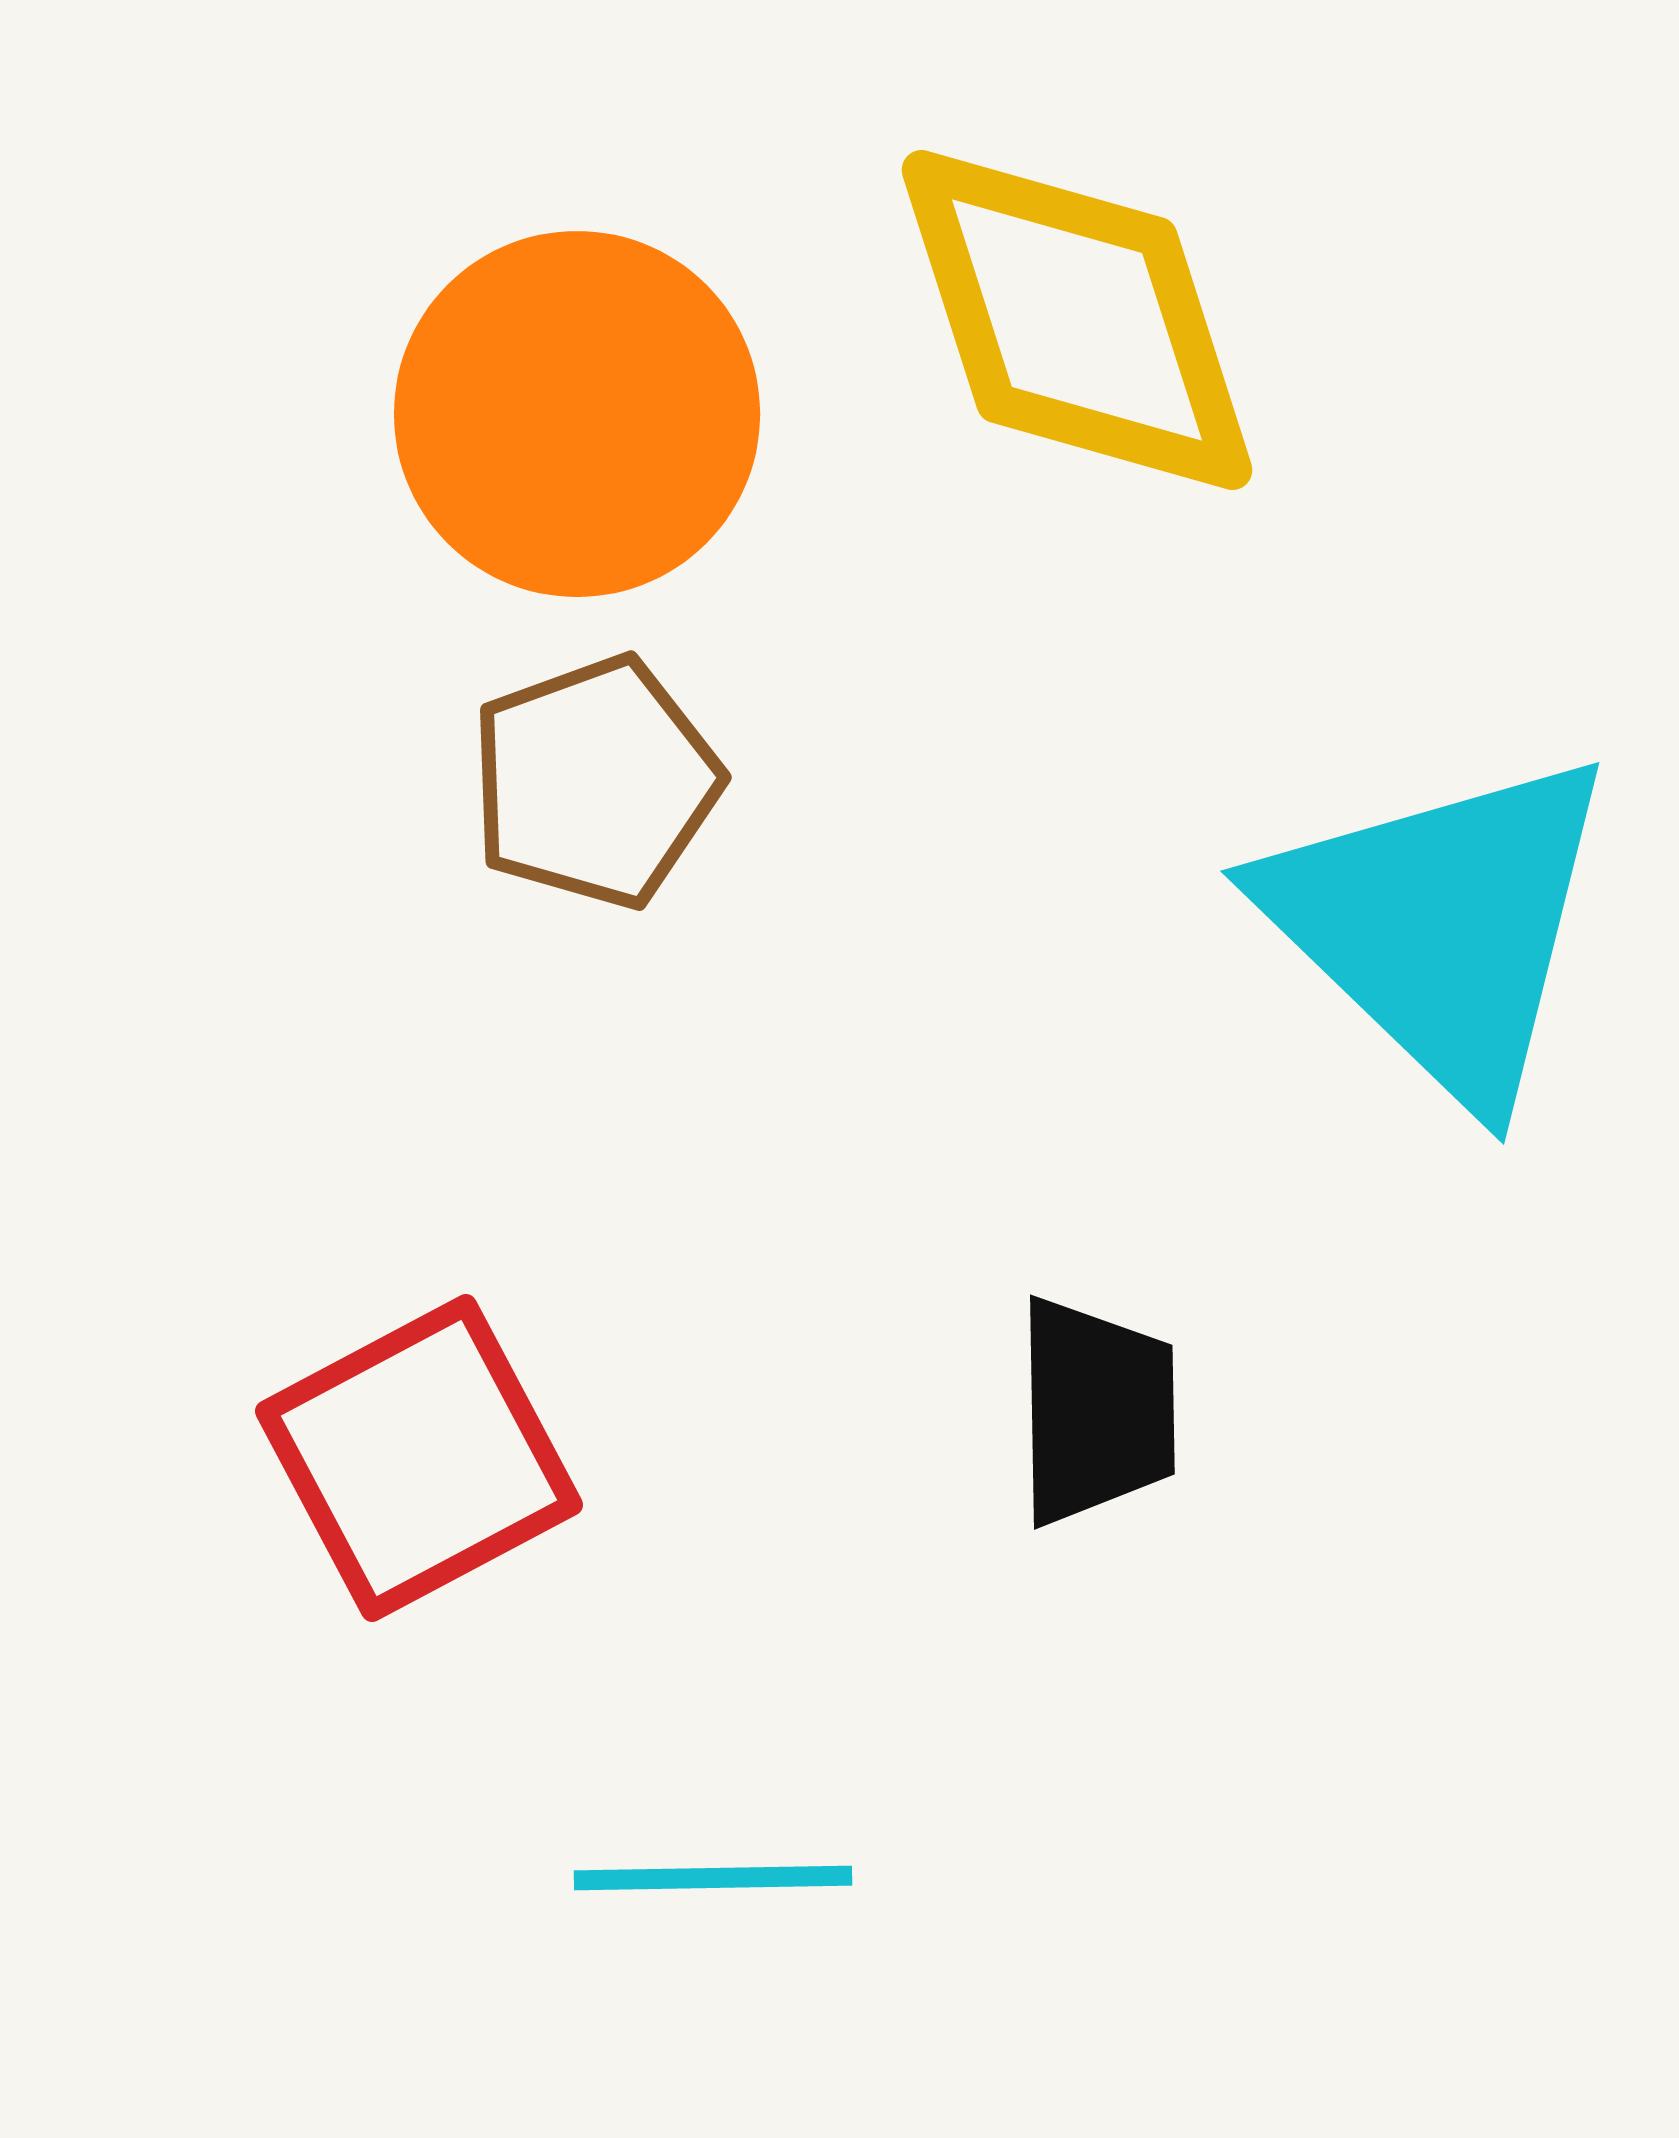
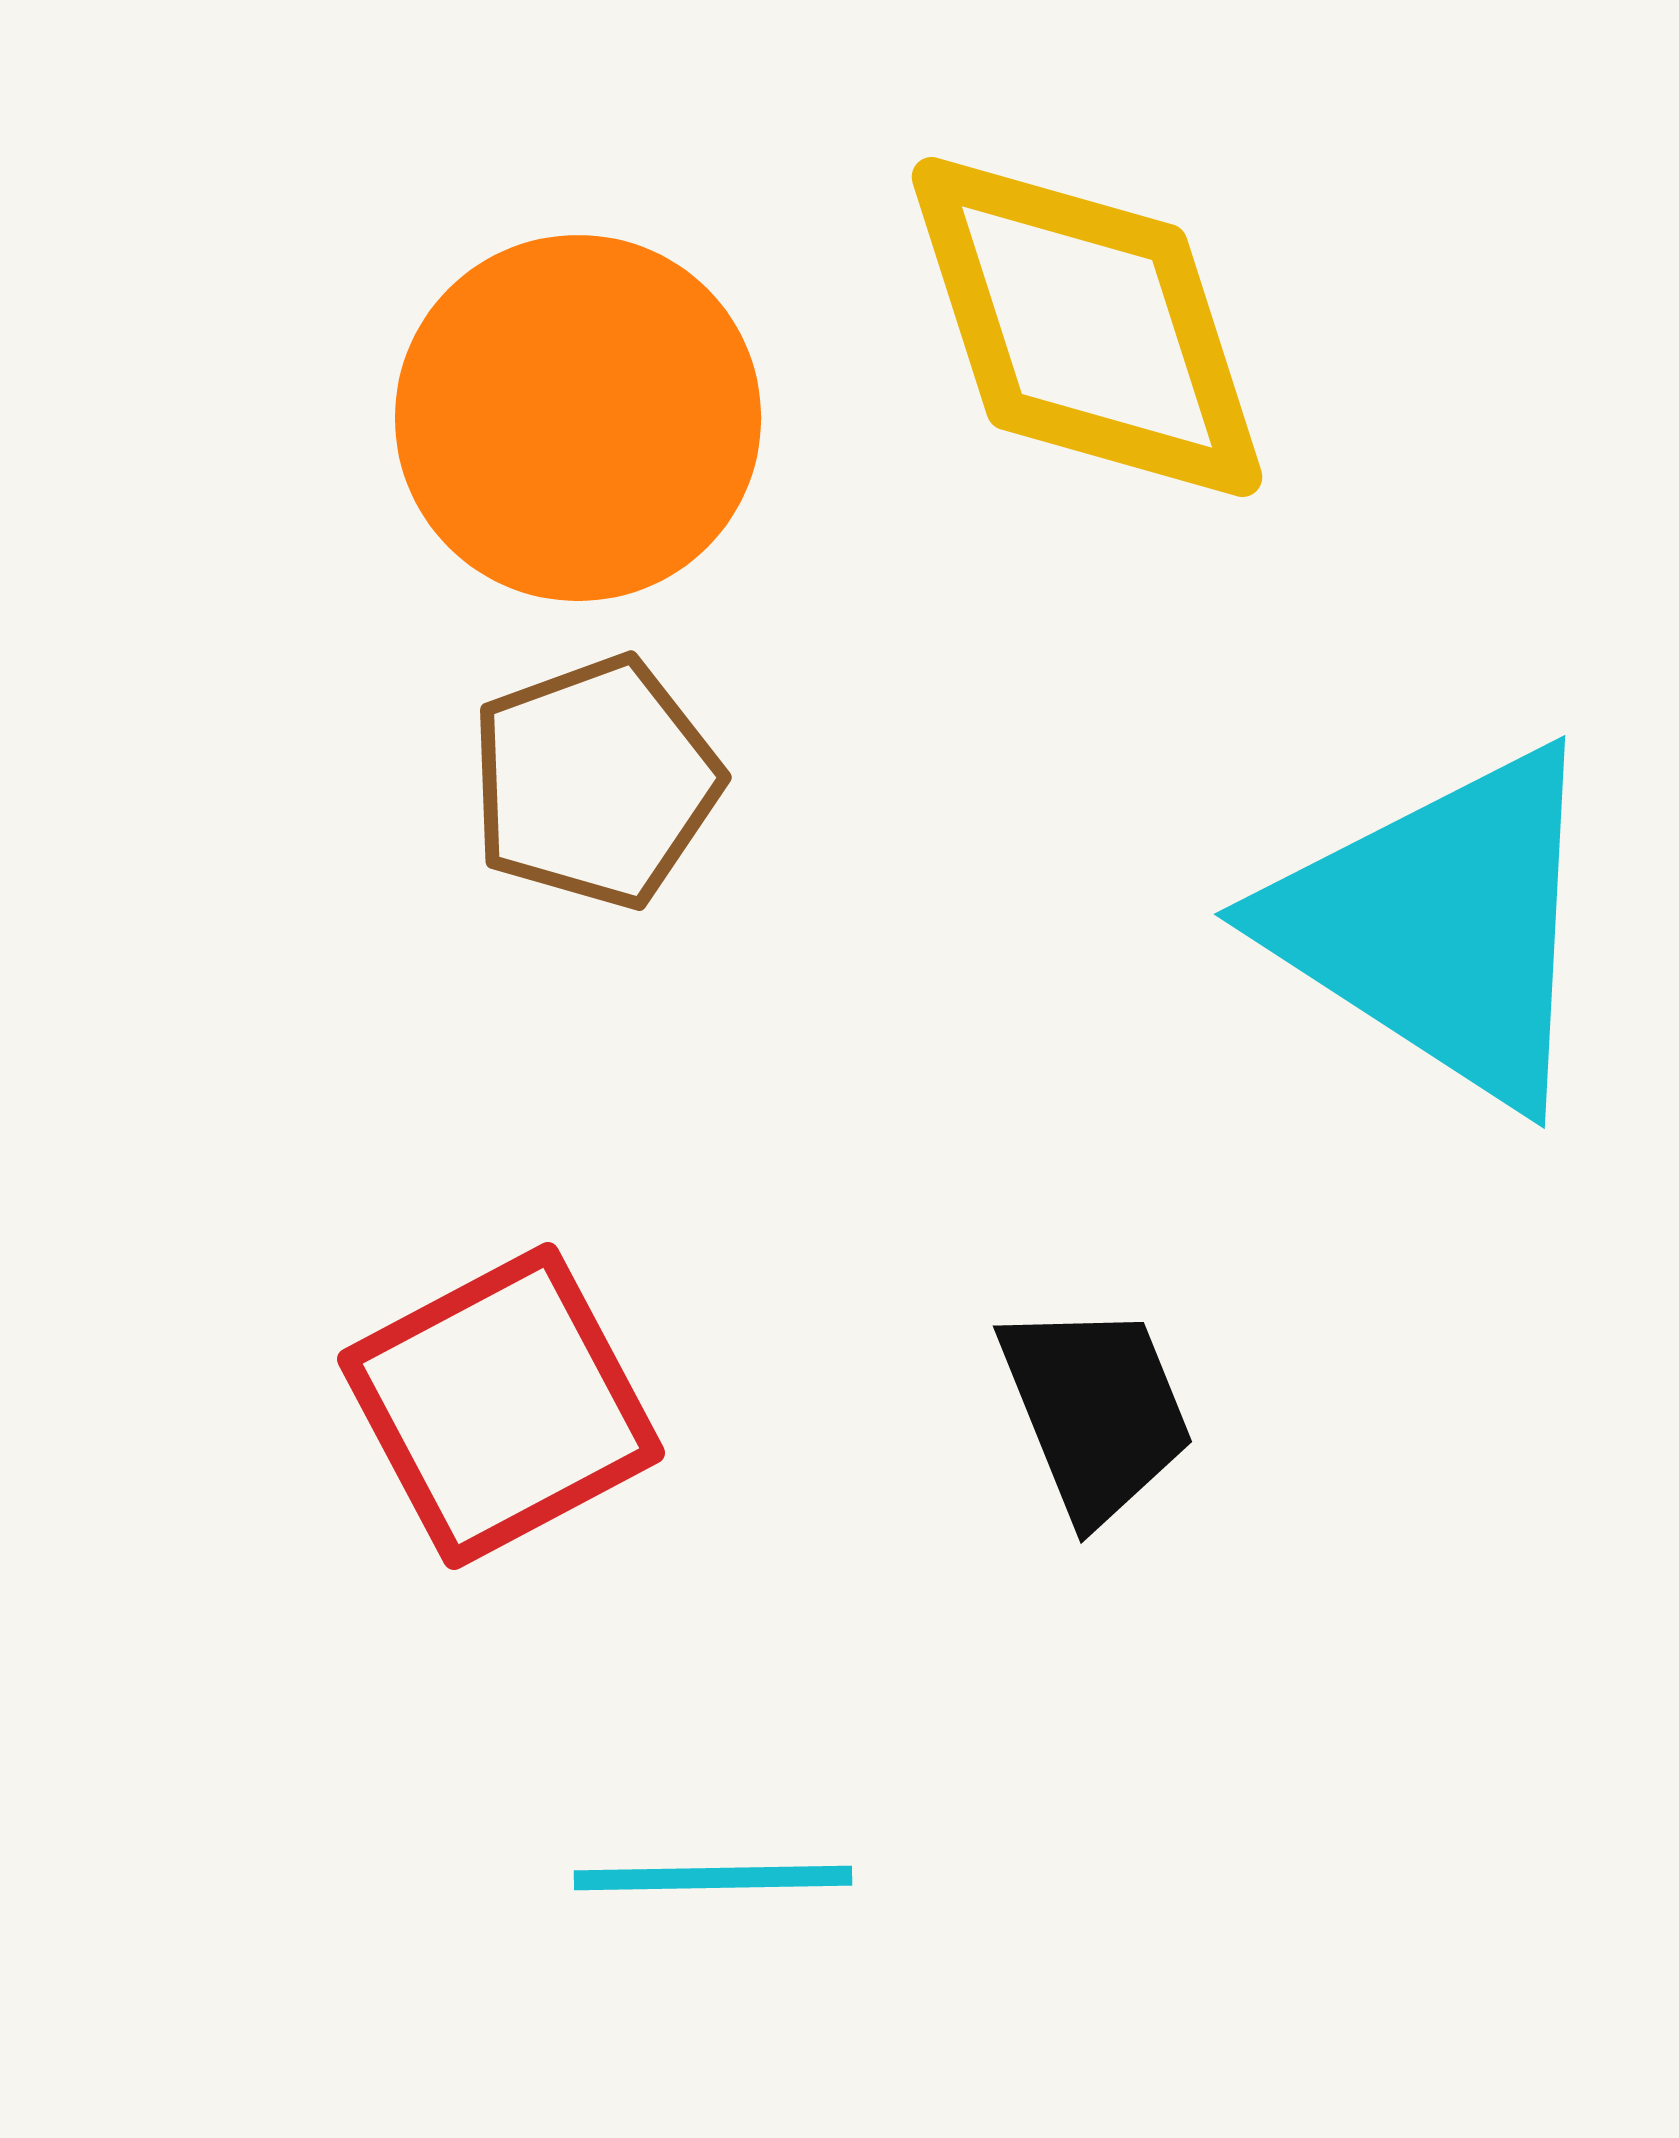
yellow diamond: moved 10 px right, 7 px down
orange circle: moved 1 px right, 4 px down
cyan triangle: rotated 11 degrees counterclockwise
black trapezoid: rotated 21 degrees counterclockwise
red square: moved 82 px right, 52 px up
